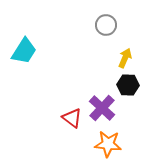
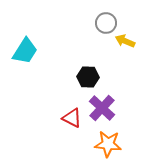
gray circle: moved 2 px up
cyan trapezoid: moved 1 px right
yellow arrow: moved 17 px up; rotated 90 degrees counterclockwise
black hexagon: moved 40 px left, 8 px up
red triangle: rotated 10 degrees counterclockwise
